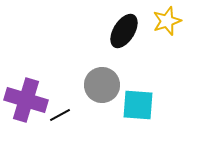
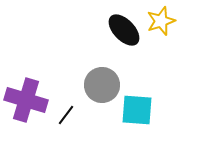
yellow star: moved 6 px left
black ellipse: moved 1 px up; rotated 76 degrees counterclockwise
cyan square: moved 1 px left, 5 px down
black line: moved 6 px right; rotated 25 degrees counterclockwise
